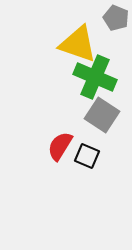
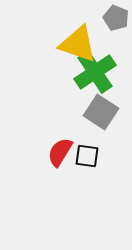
green cross: moved 5 px up; rotated 33 degrees clockwise
gray square: moved 1 px left, 3 px up
red semicircle: moved 6 px down
black square: rotated 15 degrees counterclockwise
